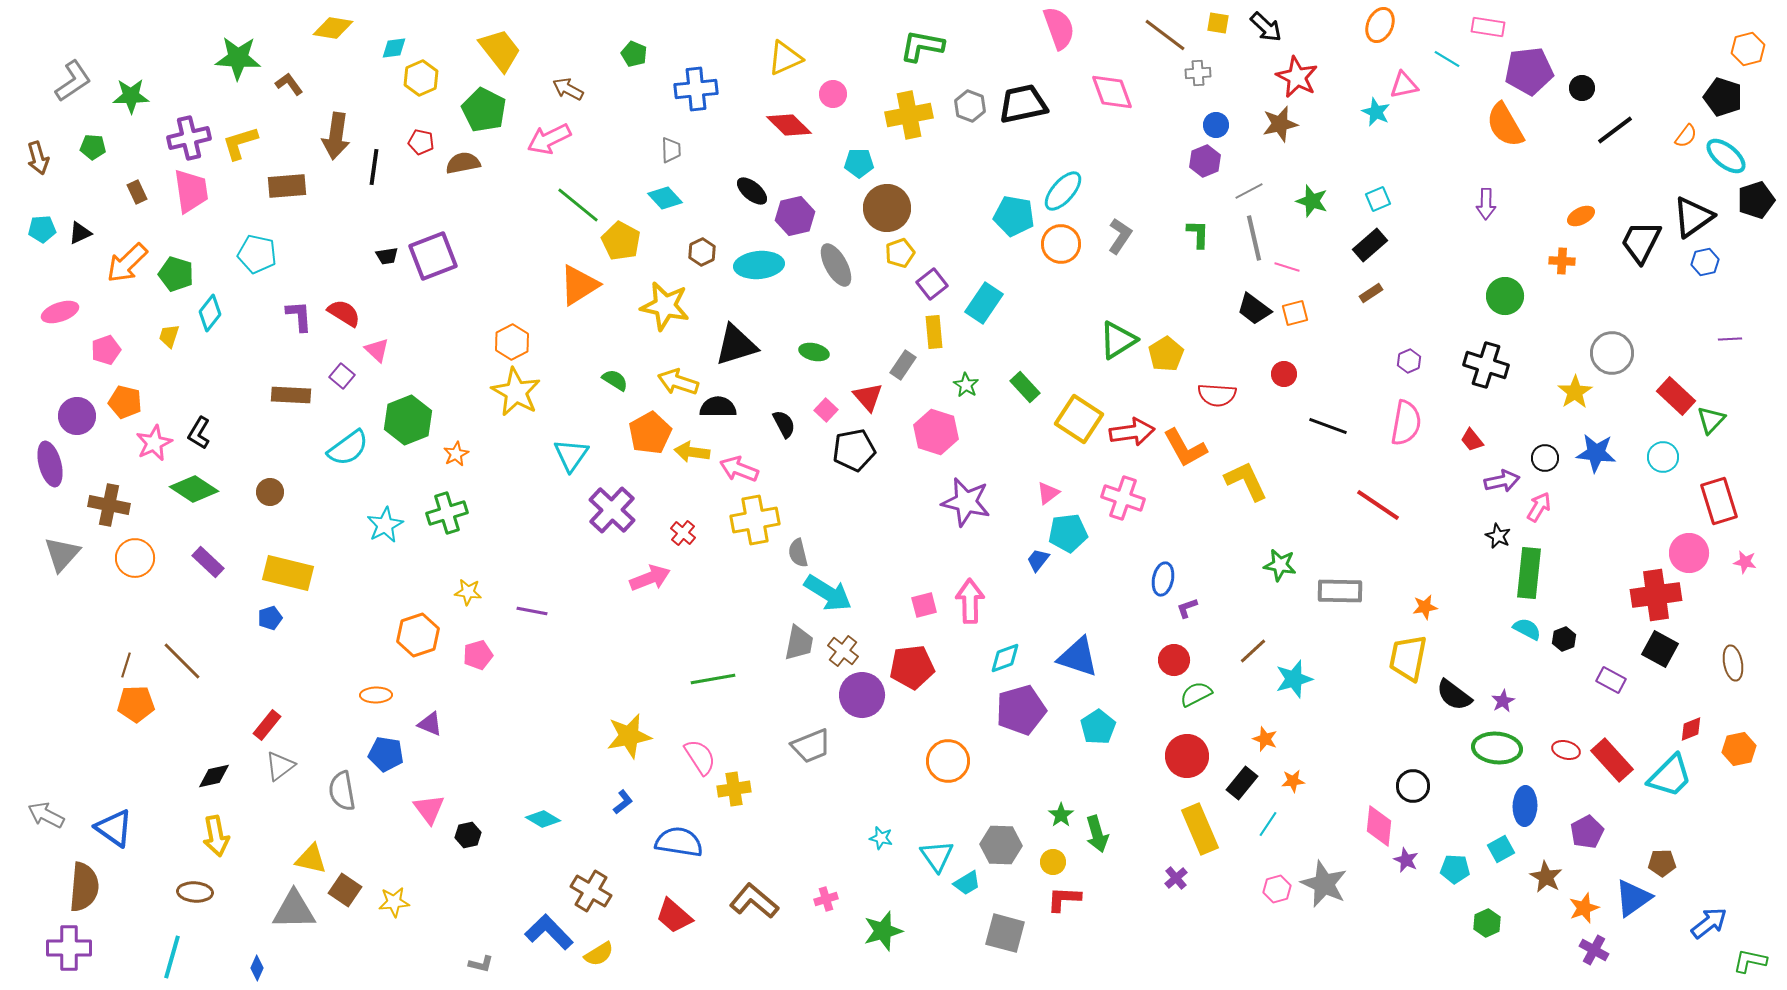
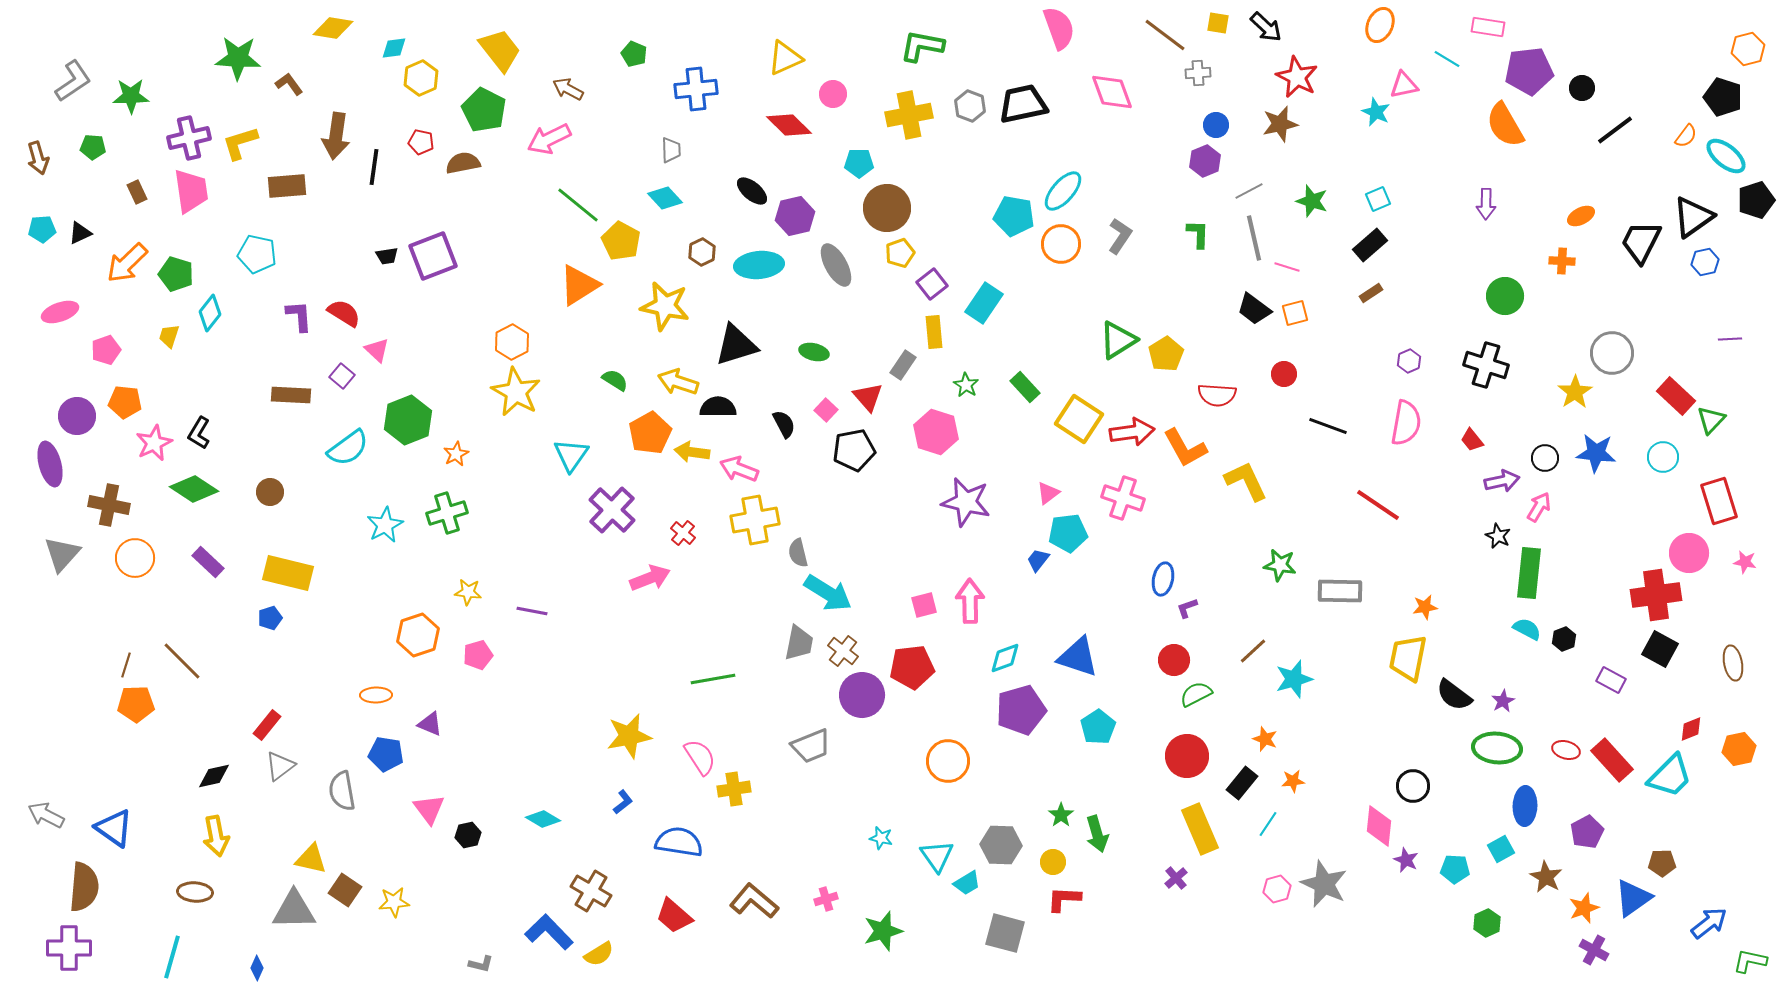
orange pentagon at (125, 402): rotated 8 degrees counterclockwise
